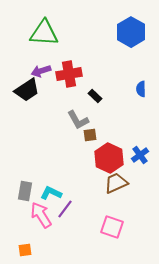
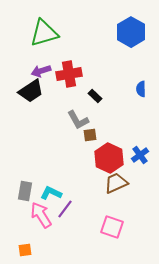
green triangle: rotated 20 degrees counterclockwise
black trapezoid: moved 4 px right, 1 px down
